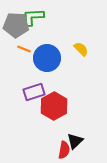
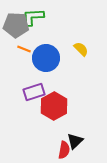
blue circle: moved 1 px left
